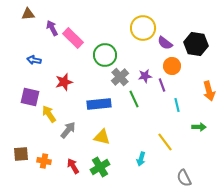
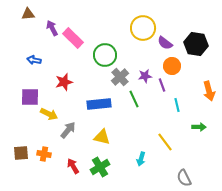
purple square: rotated 12 degrees counterclockwise
yellow arrow: rotated 150 degrees clockwise
brown square: moved 1 px up
orange cross: moved 7 px up
